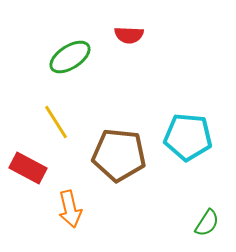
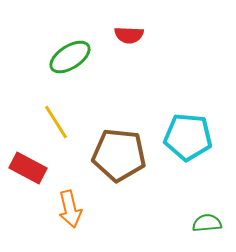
green semicircle: rotated 128 degrees counterclockwise
